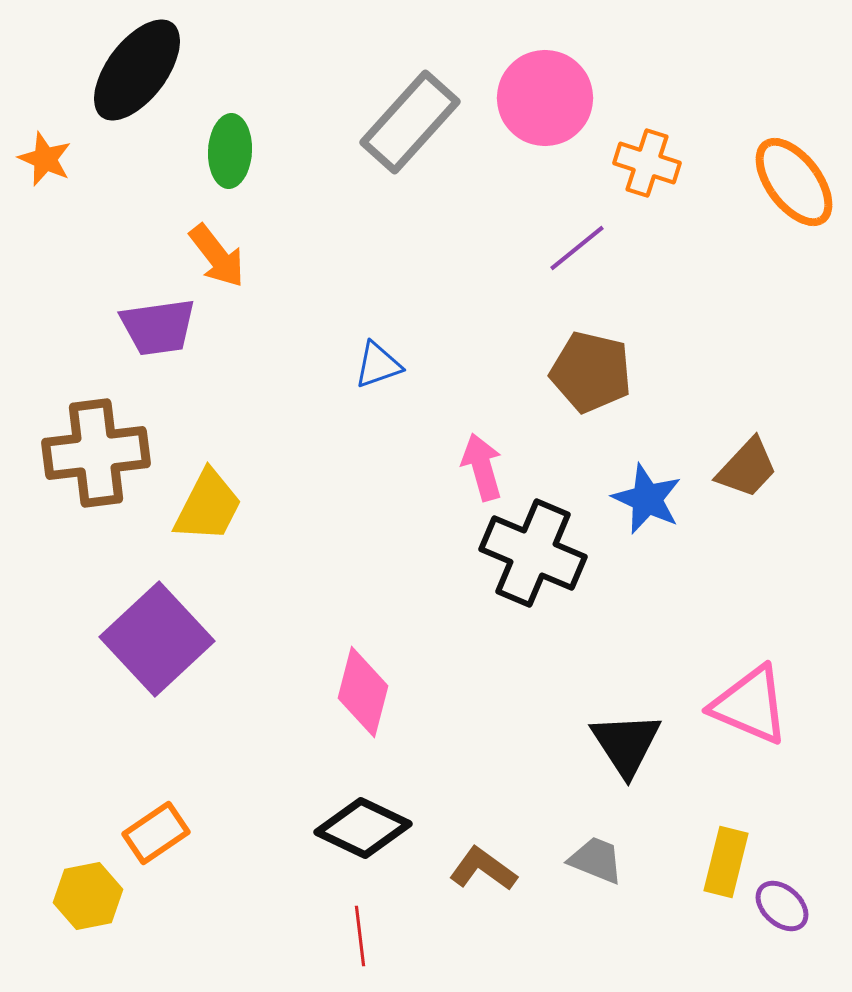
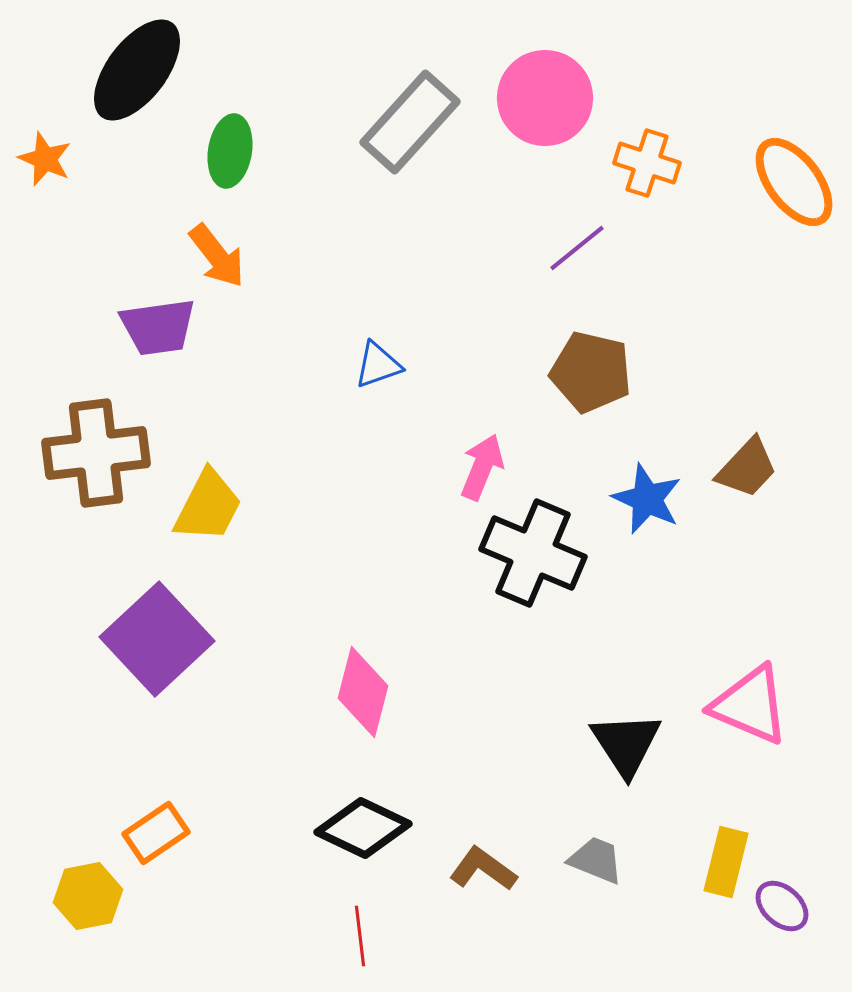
green ellipse: rotated 6 degrees clockwise
pink arrow: rotated 38 degrees clockwise
